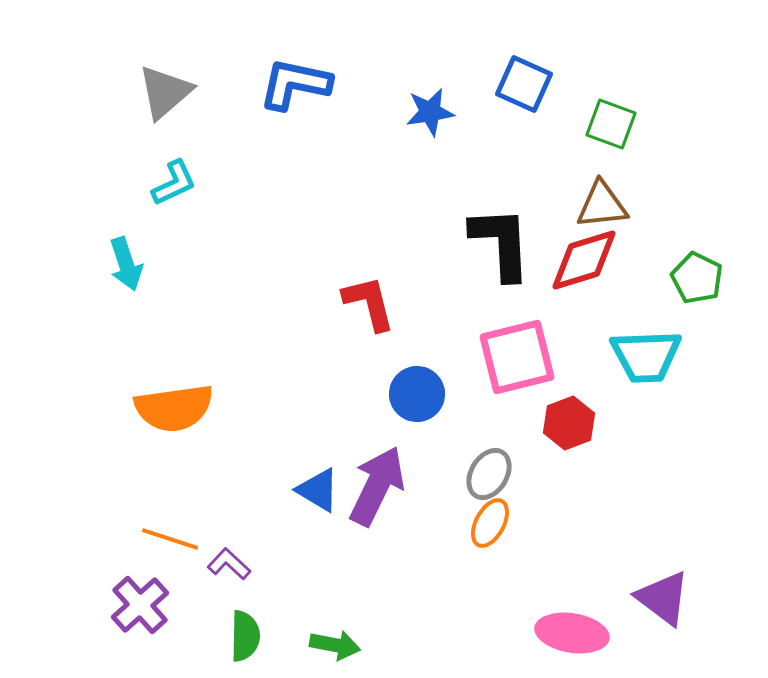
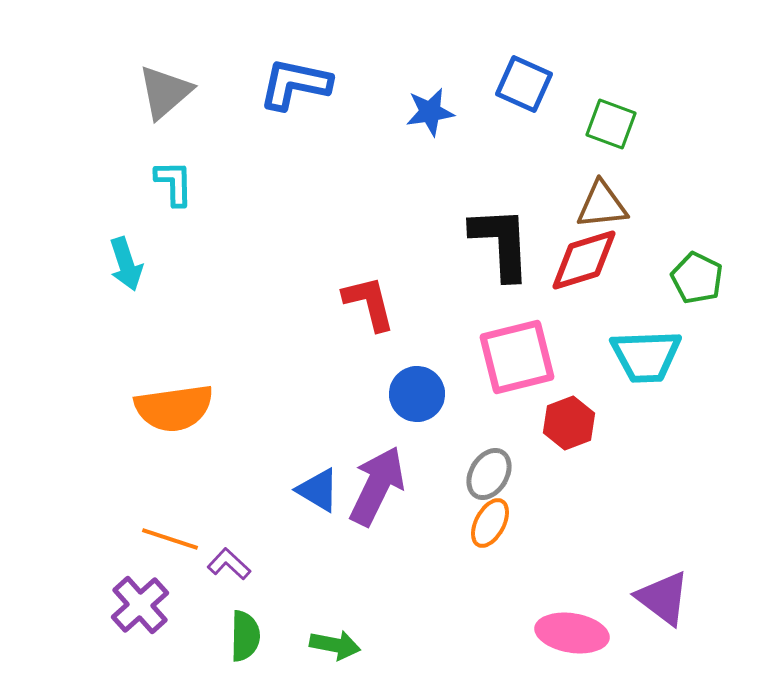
cyan L-shape: rotated 66 degrees counterclockwise
